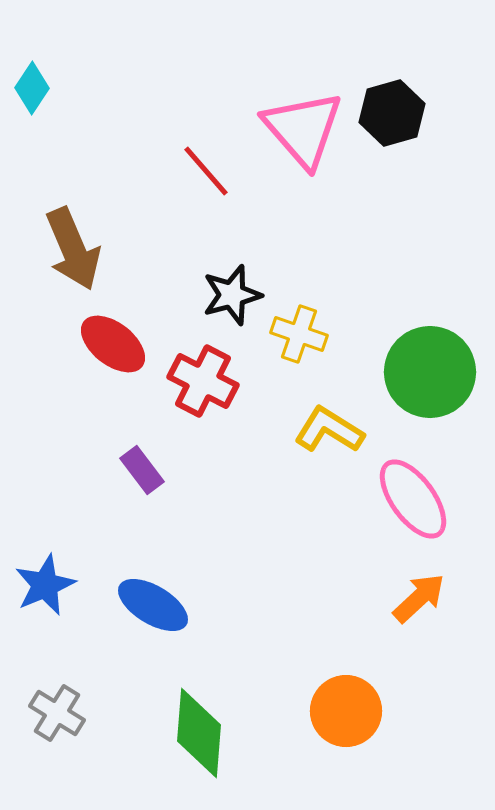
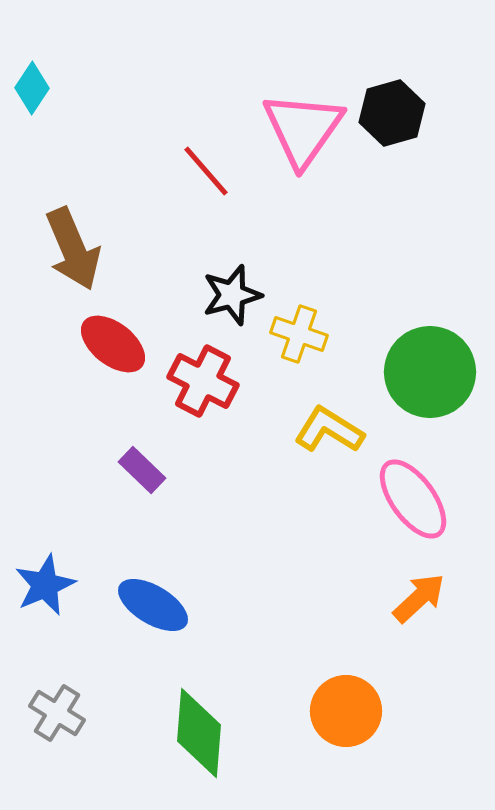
pink triangle: rotated 16 degrees clockwise
purple rectangle: rotated 9 degrees counterclockwise
